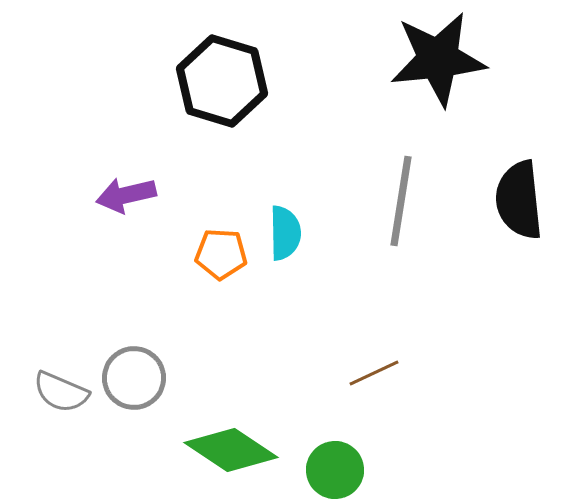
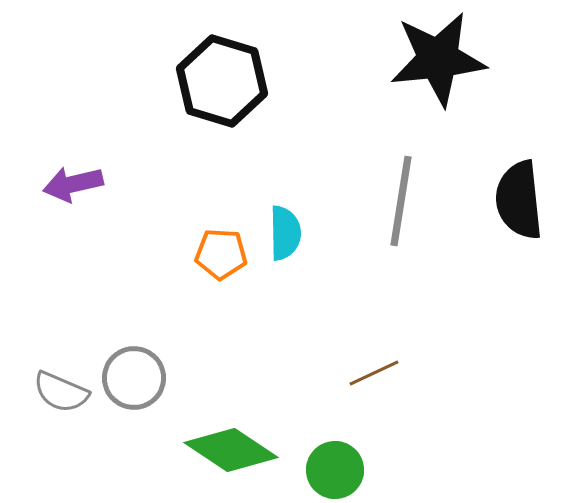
purple arrow: moved 53 px left, 11 px up
